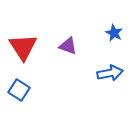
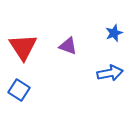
blue star: rotated 24 degrees clockwise
